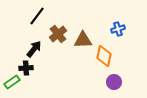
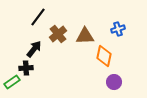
black line: moved 1 px right, 1 px down
brown triangle: moved 2 px right, 4 px up
